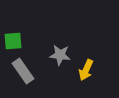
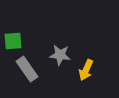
gray rectangle: moved 4 px right, 2 px up
